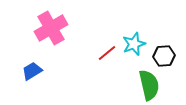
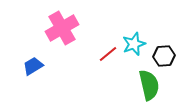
pink cross: moved 11 px right
red line: moved 1 px right, 1 px down
blue trapezoid: moved 1 px right, 5 px up
